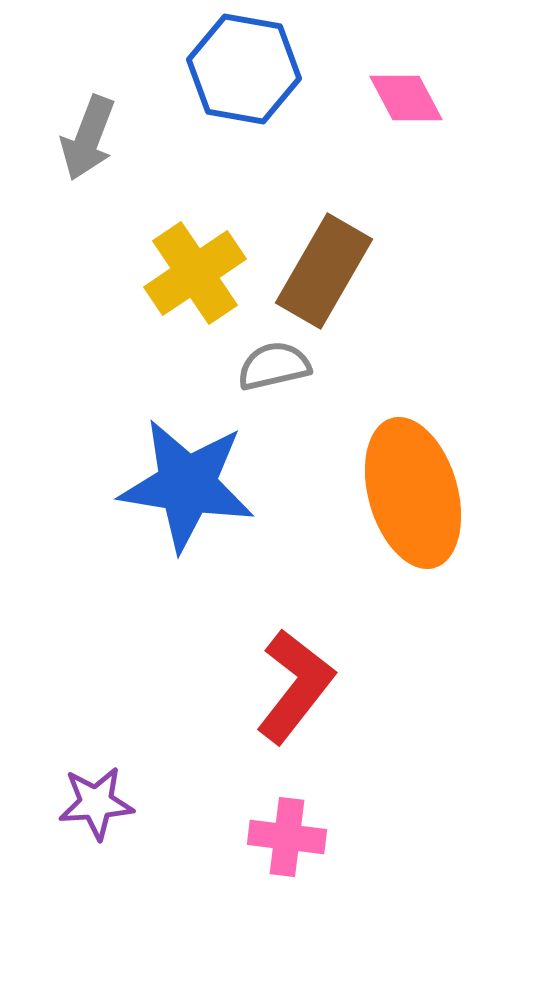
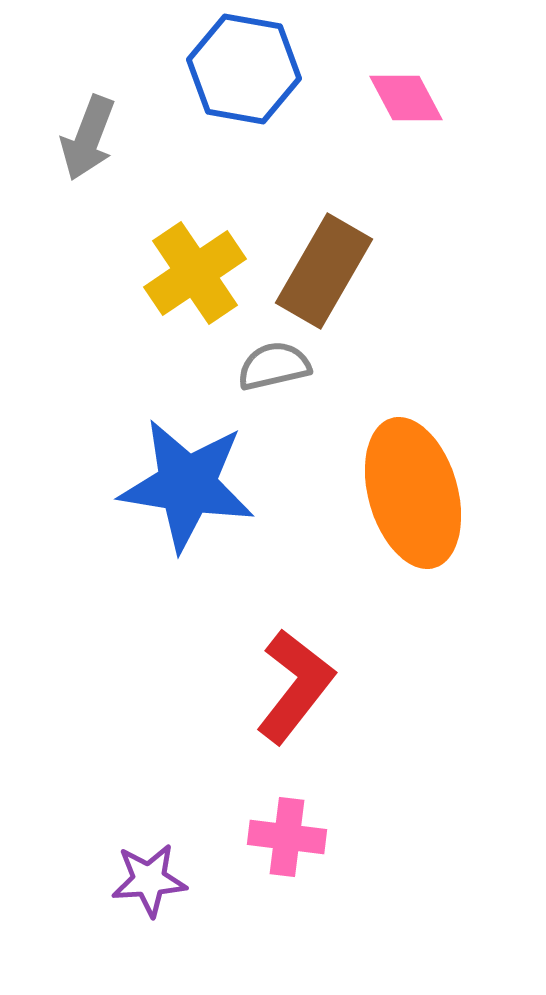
purple star: moved 53 px right, 77 px down
